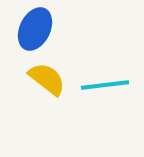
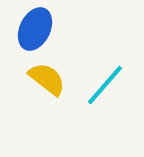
cyan line: rotated 42 degrees counterclockwise
